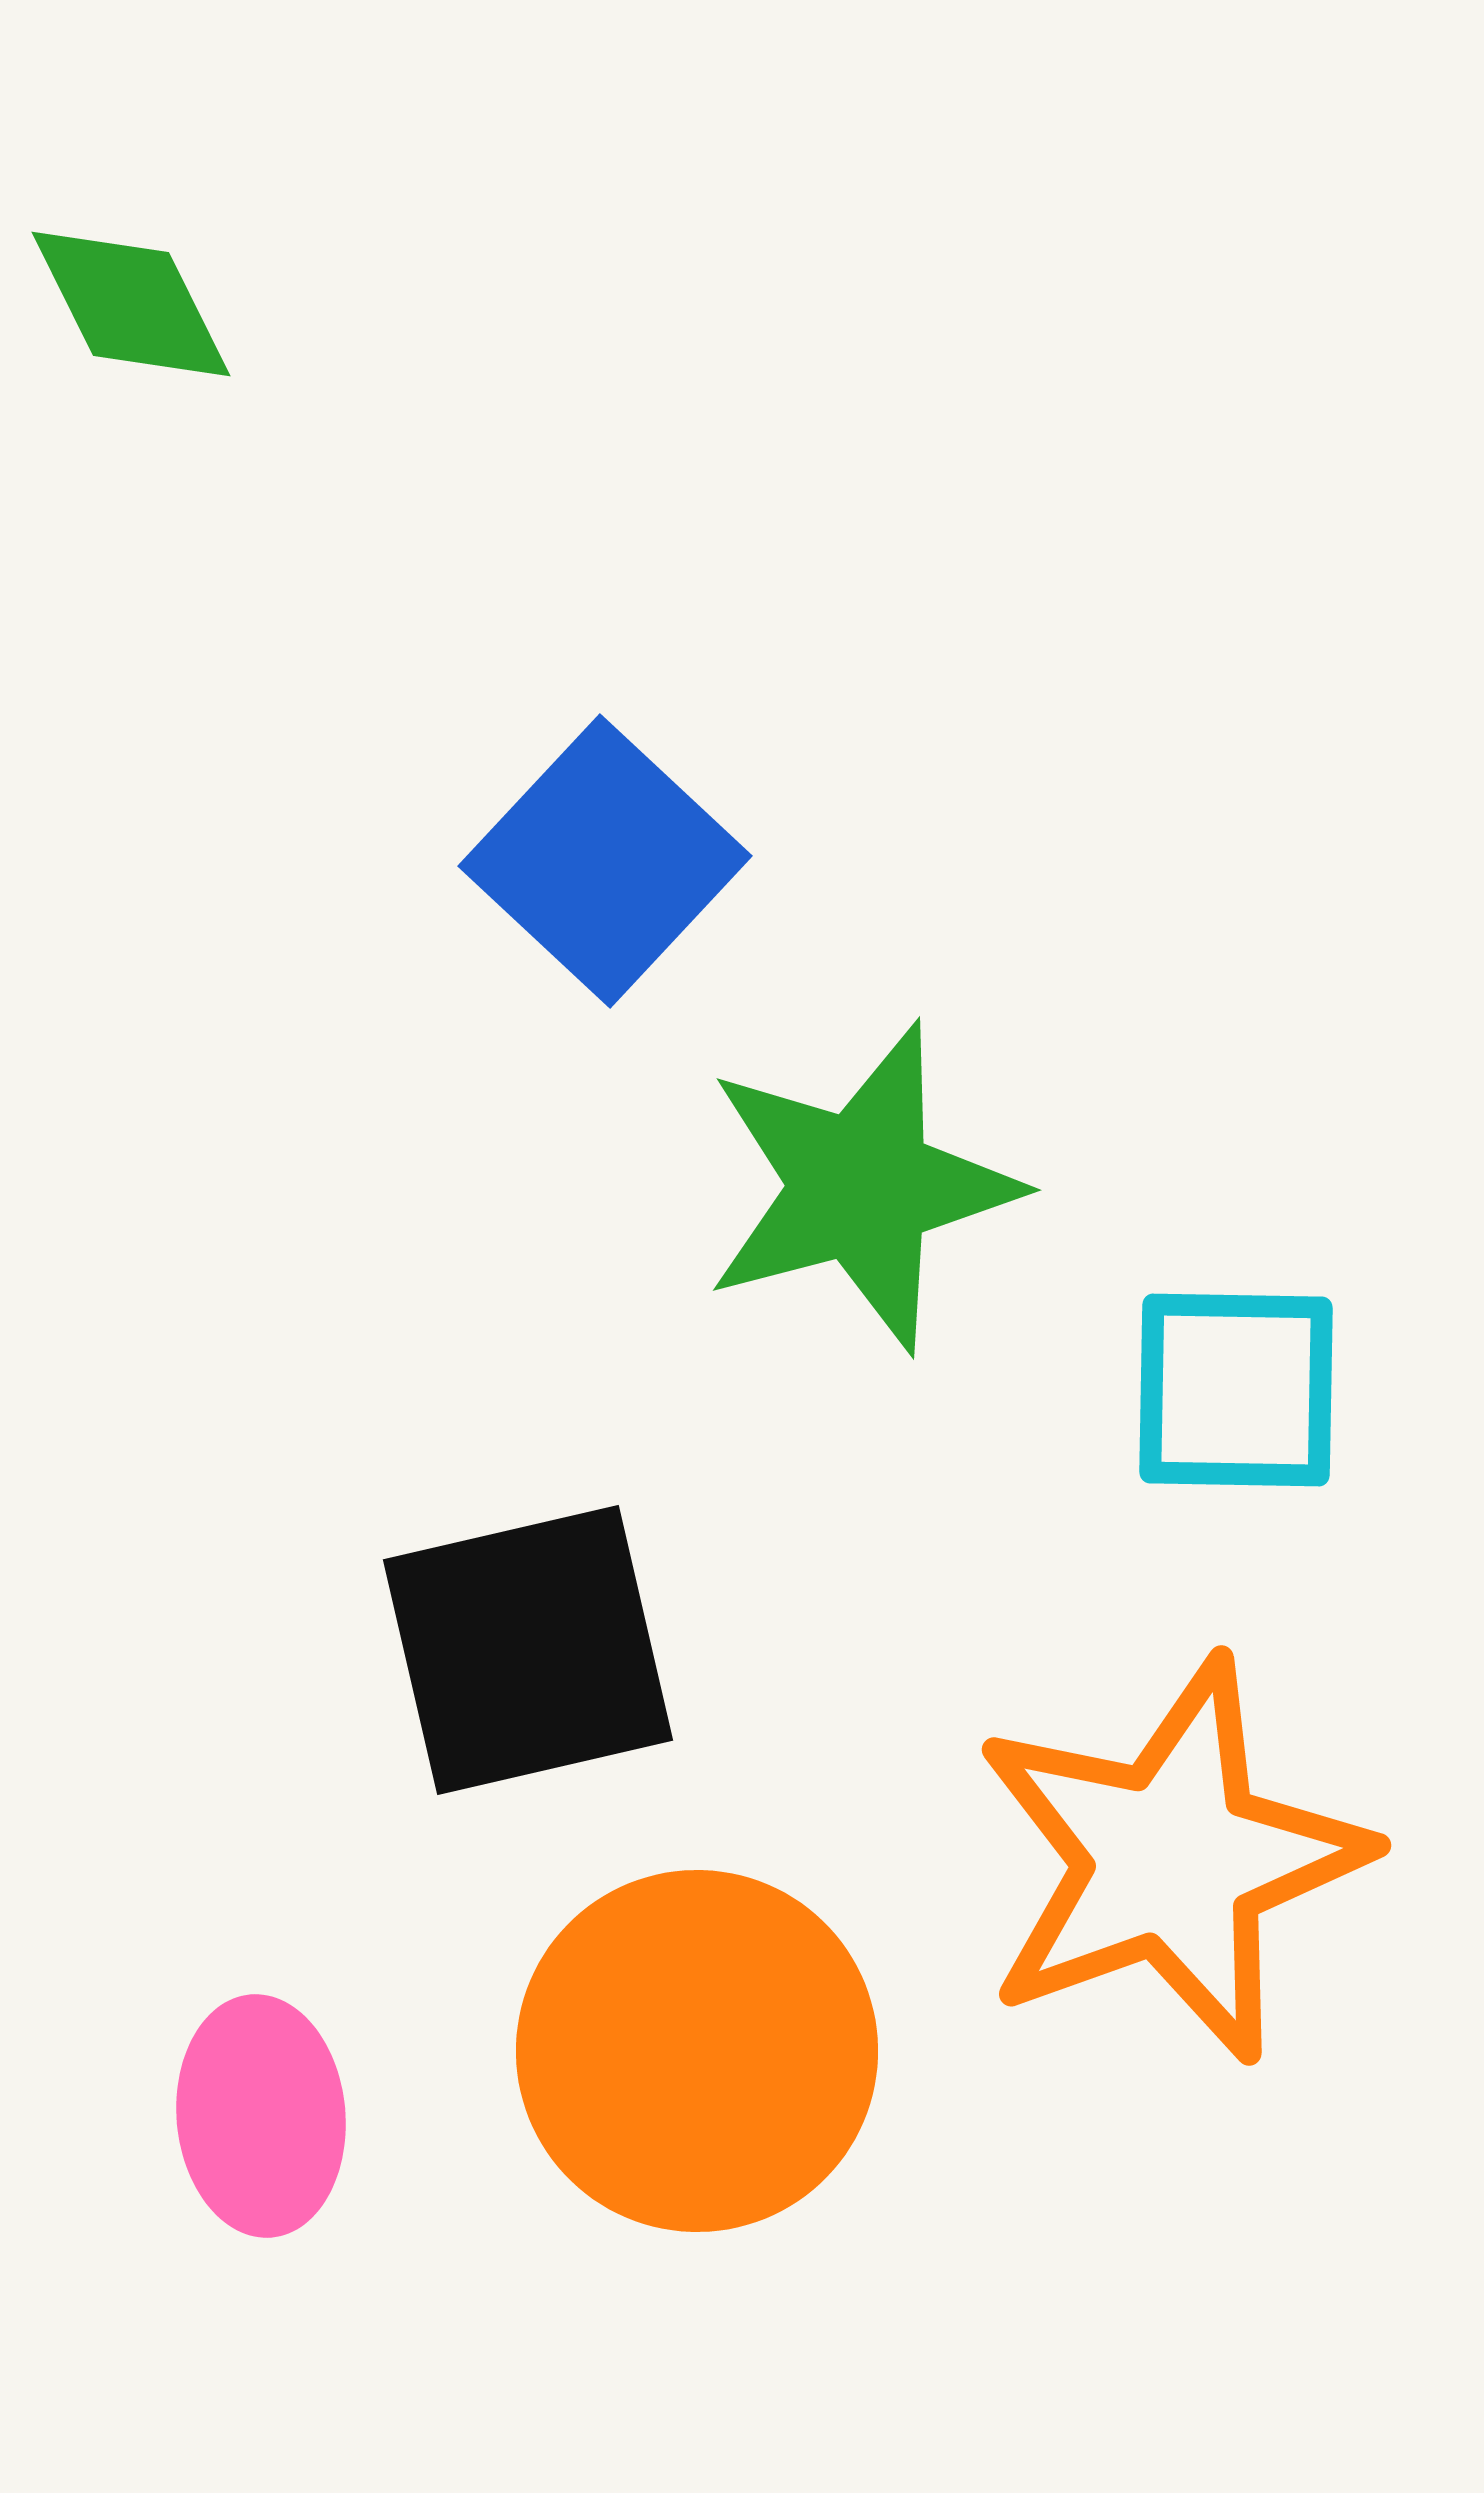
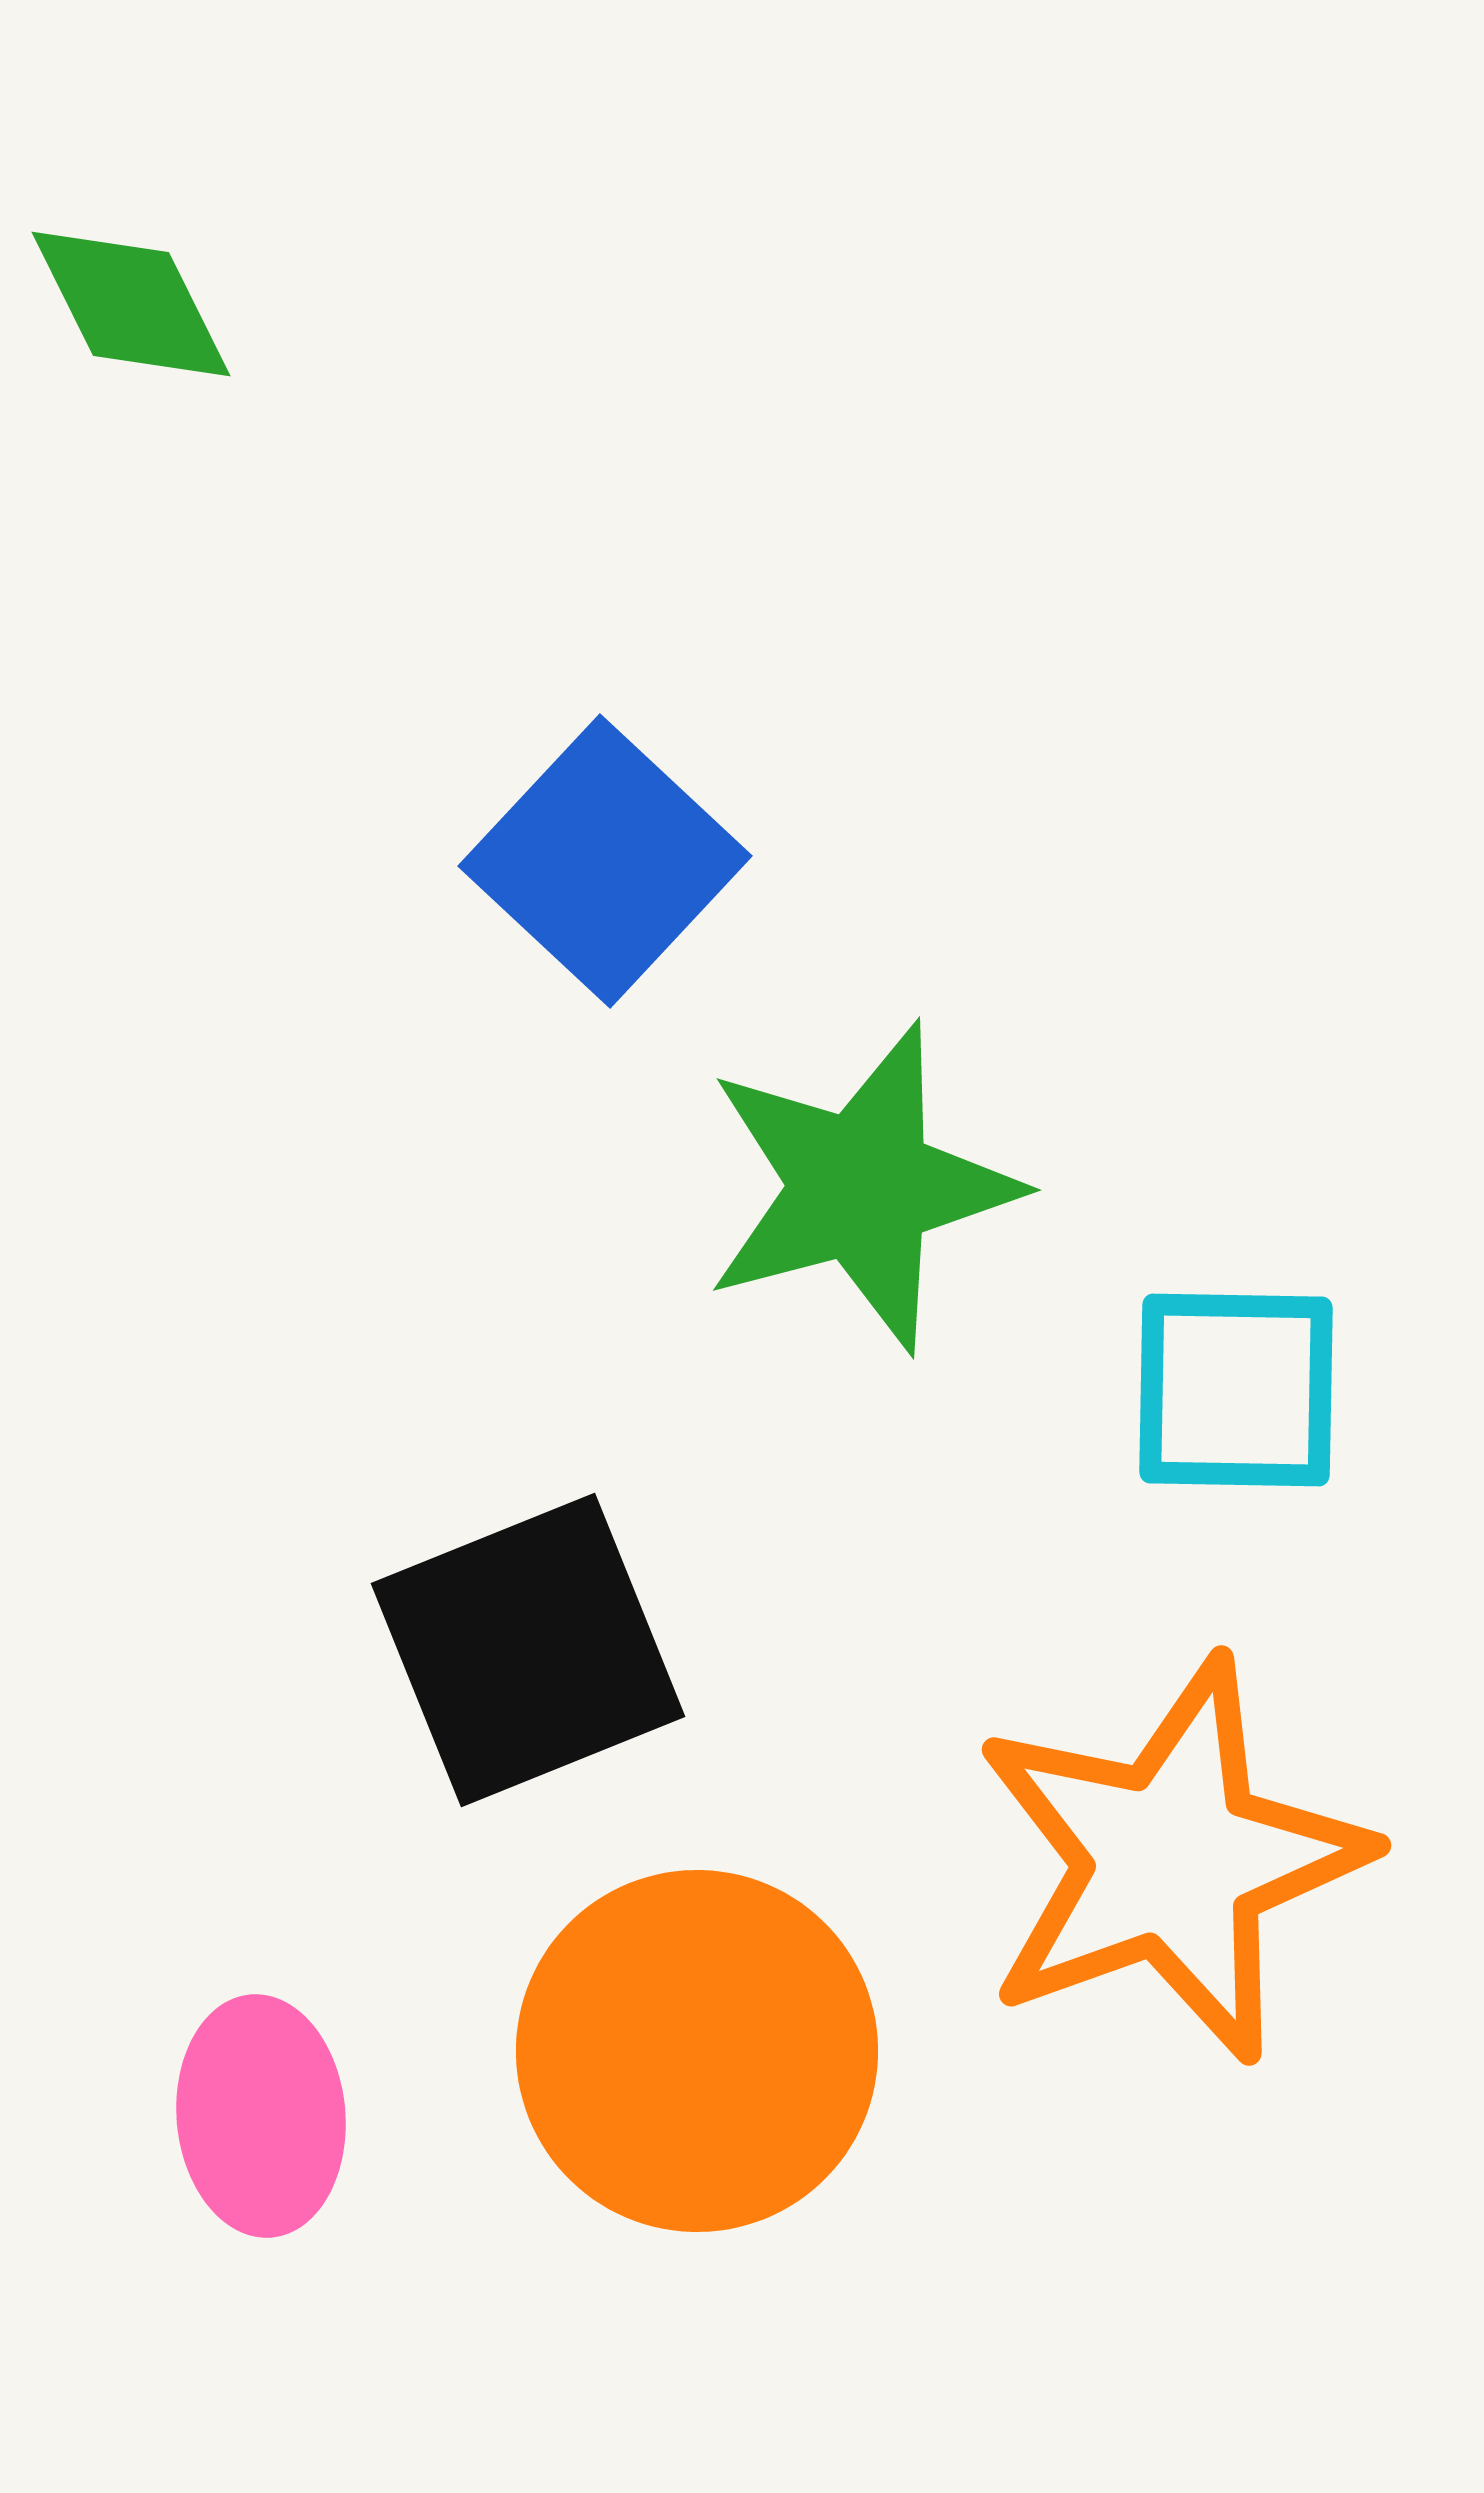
black square: rotated 9 degrees counterclockwise
